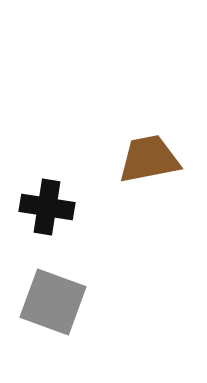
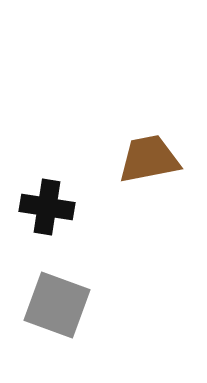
gray square: moved 4 px right, 3 px down
